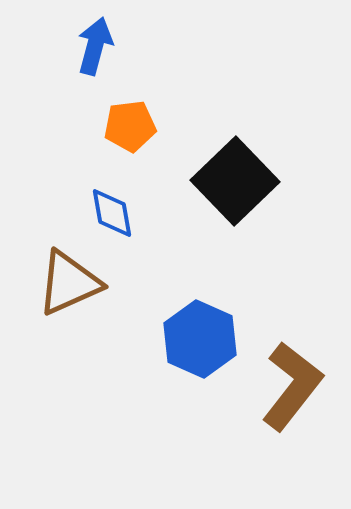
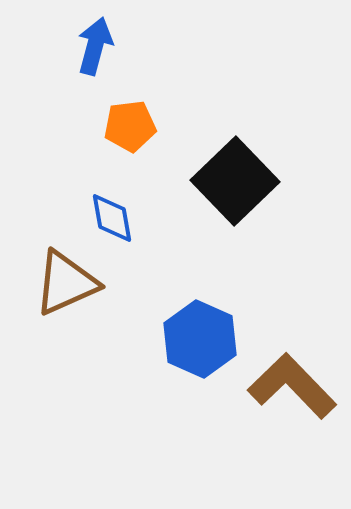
blue diamond: moved 5 px down
brown triangle: moved 3 px left
brown L-shape: rotated 82 degrees counterclockwise
